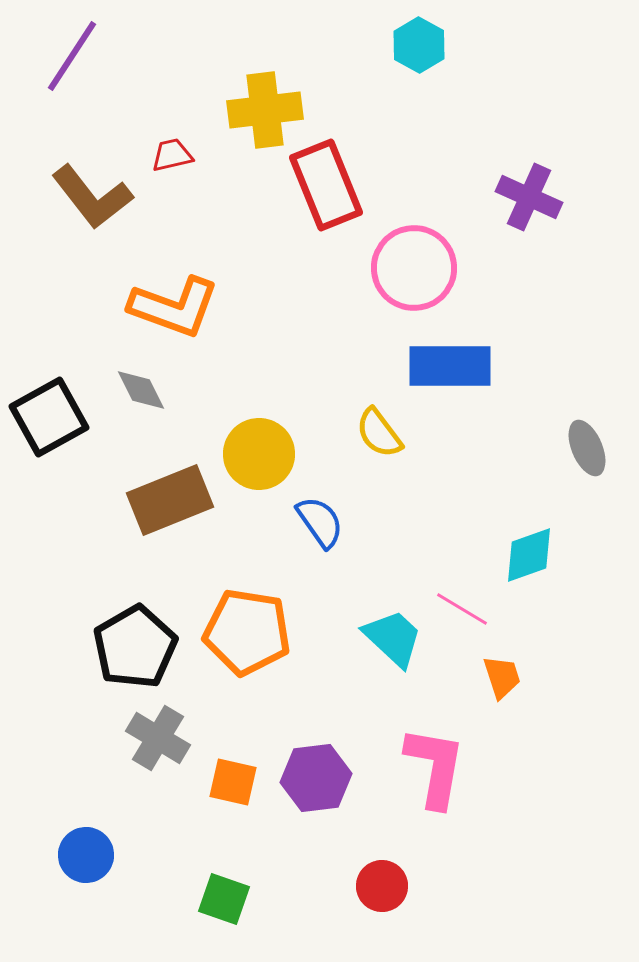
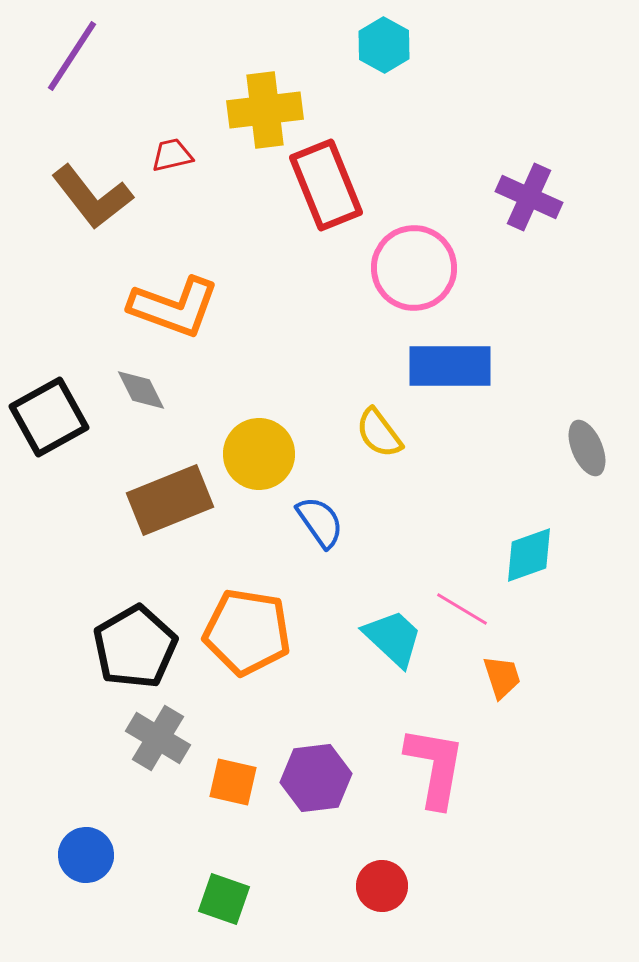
cyan hexagon: moved 35 px left
